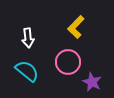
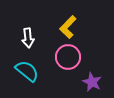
yellow L-shape: moved 8 px left
pink circle: moved 5 px up
